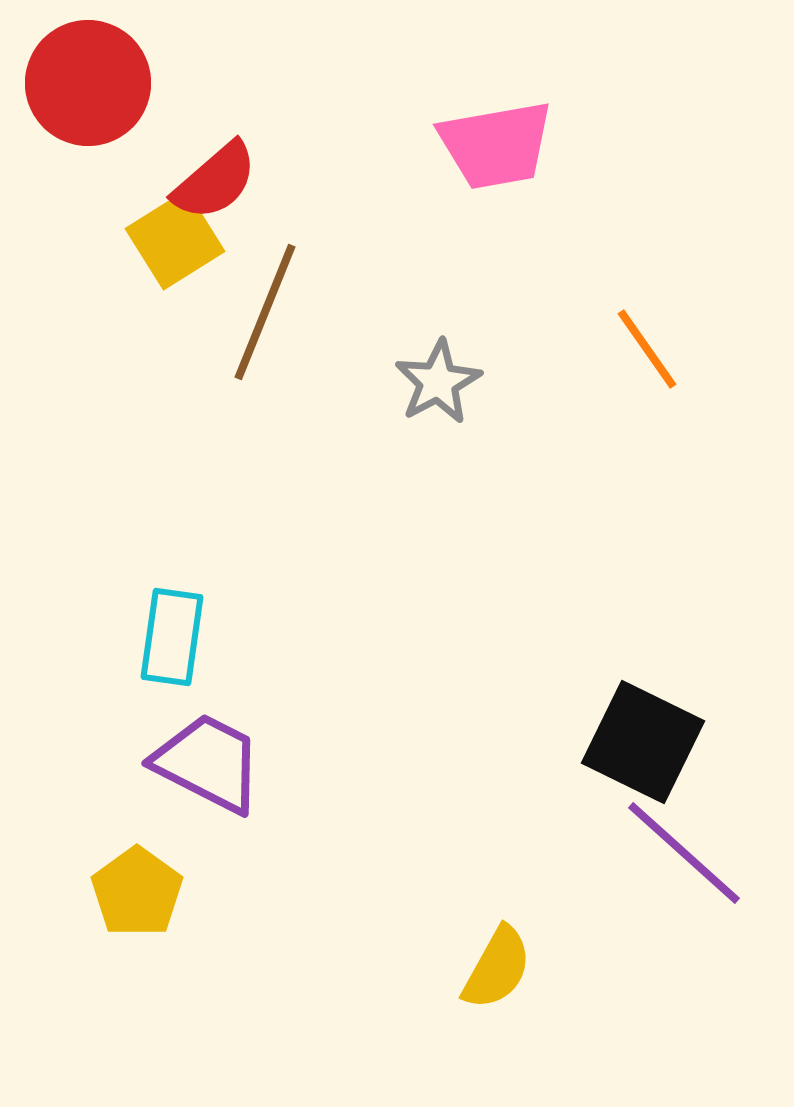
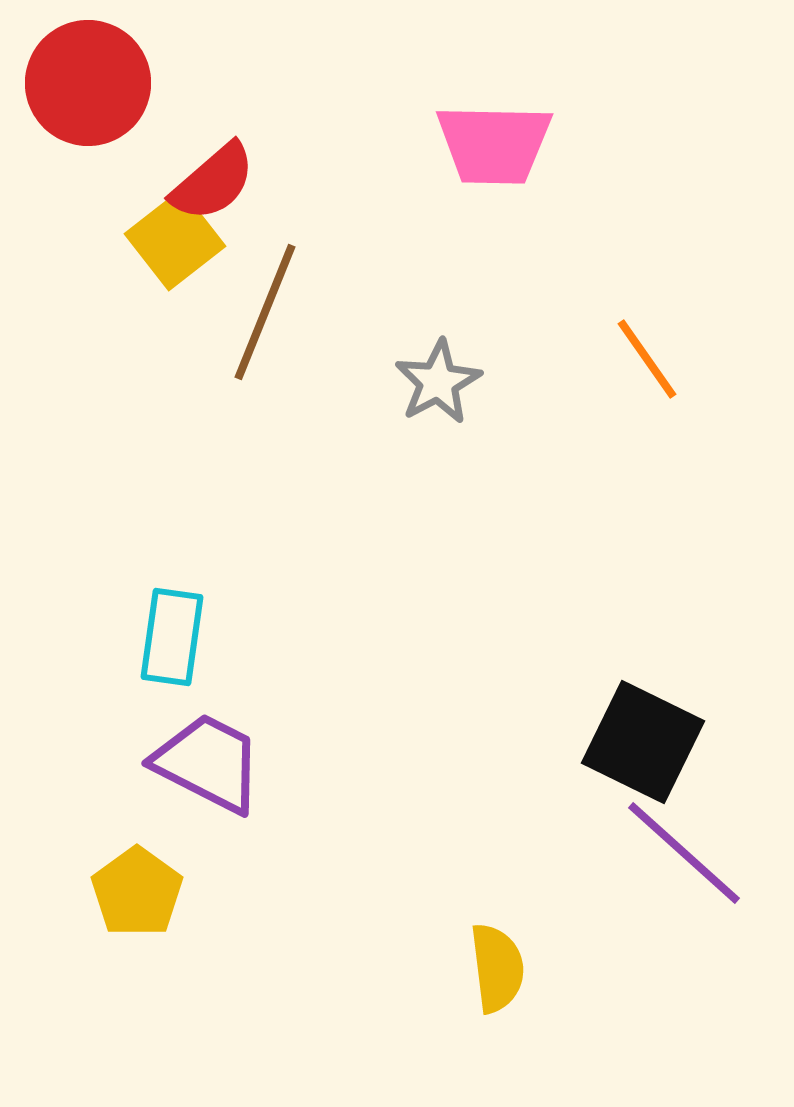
pink trapezoid: moved 2 px left, 1 px up; rotated 11 degrees clockwise
red semicircle: moved 2 px left, 1 px down
yellow square: rotated 6 degrees counterclockwise
orange line: moved 10 px down
yellow semicircle: rotated 36 degrees counterclockwise
